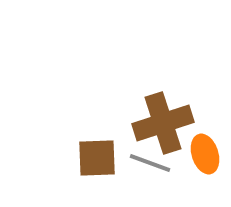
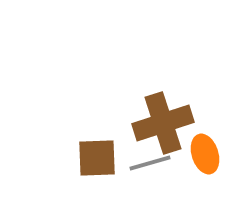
gray line: rotated 36 degrees counterclockwise
